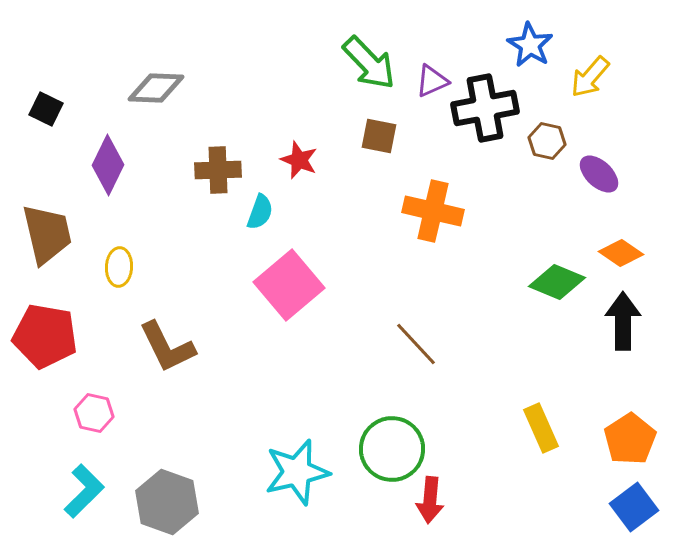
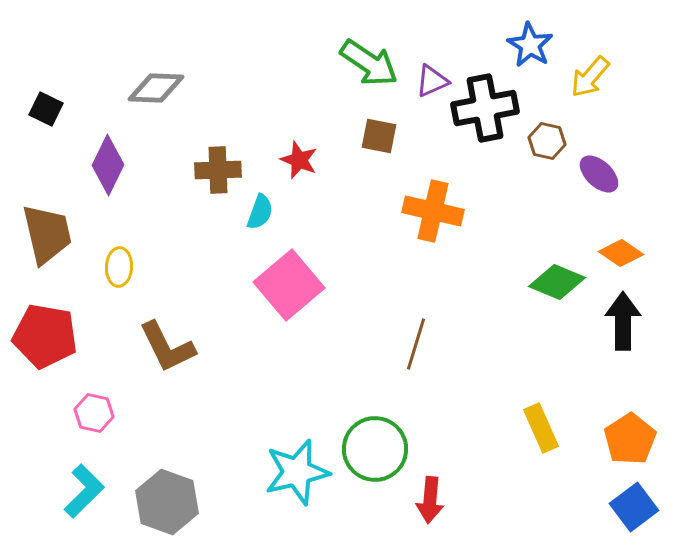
green arrow: rotated 12 degrees counterclockwise
brown line: rotated 60 degrees clockwise
green circle: moved 17 px left
